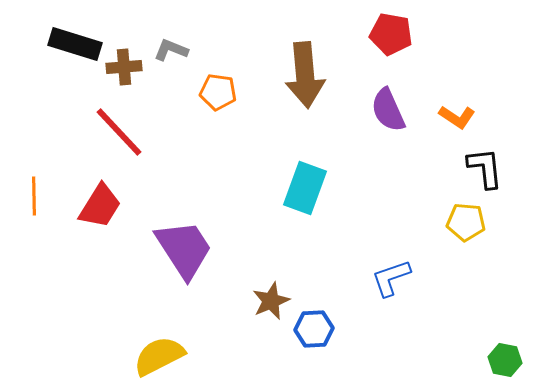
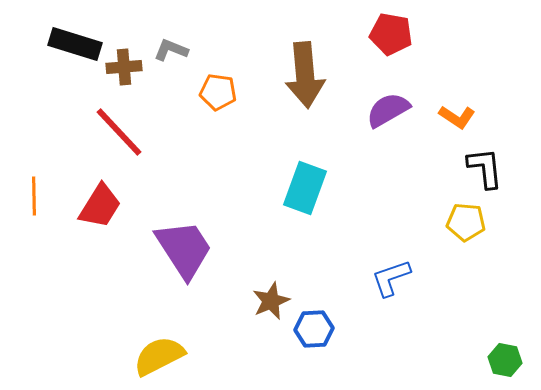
purple semicircle: rotated 84 degrees clockwise
